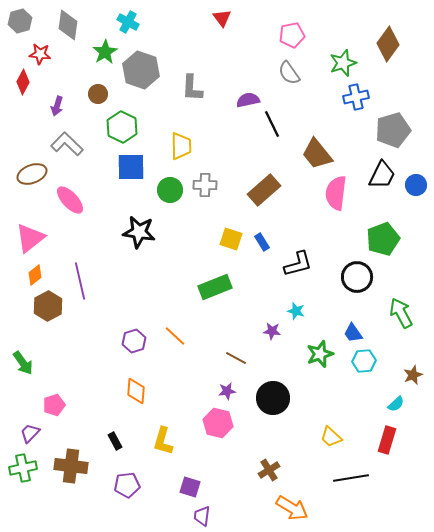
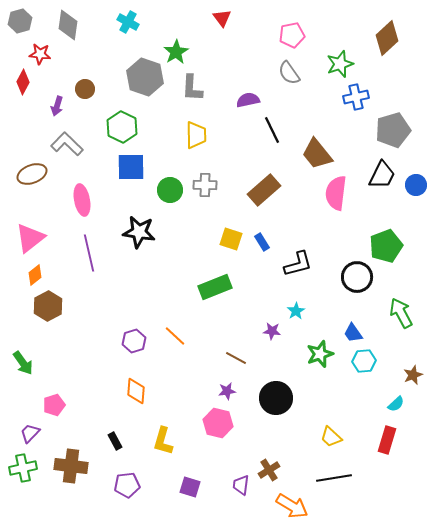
brown diamond at (388, 44): moved 1 px left, 6 px up; rotated 12 degrees clockwise
green star at (105, 52): moved 71 px right
green star at (343, 63): moved 3 px left, 1 px down
gray hexagon at (141, 70): moved 4 px right, 7 px down
brown circle at (98, 94): moved 13 px left, 5 px up
black line at (272, 124): moved 6 px down
yellow trapezoid at (181, 146): moved 15 px right, 11 px up
pink ellipse at (70, 200): moved 12 px right; rotated 32 degrees clockwise
green pentagon at (383, 239): moved 3 px right, 7 px down
purple line at (80, 281): moved 9 px right, 28 px up
cyan star at (296, 311): rotated 24 degrees clockwise
black circle at (273, 398): moved 3 px right
black line at (351, 478): moved 17 px left
orange arrow at (292, 508): moved 2 px up
purple trapezoid at (202, 516): moved 39 px right, 31 px up
